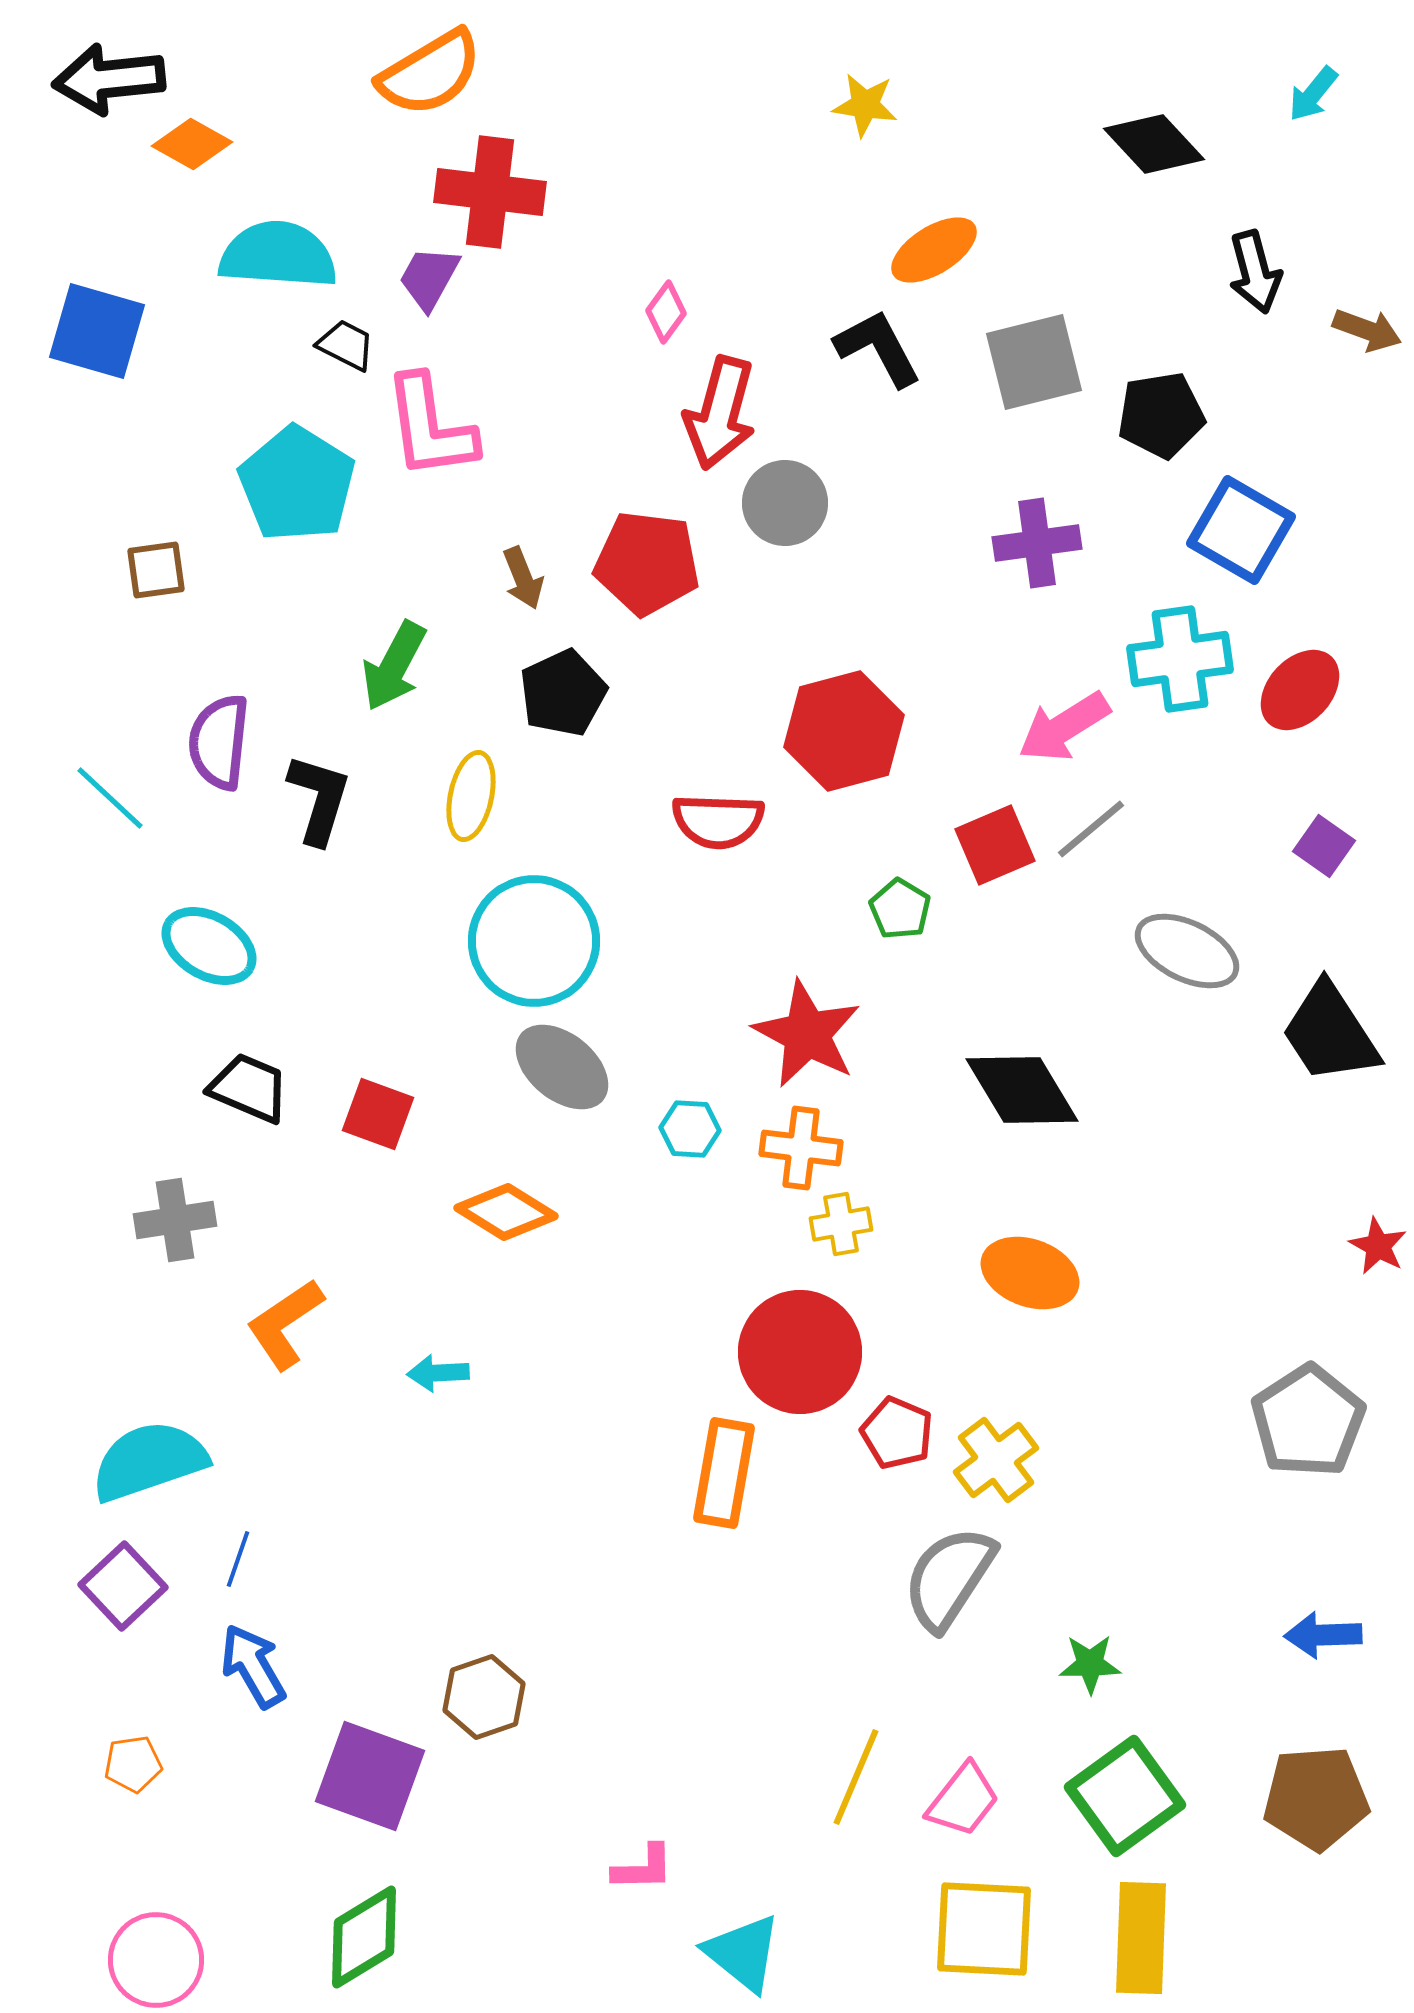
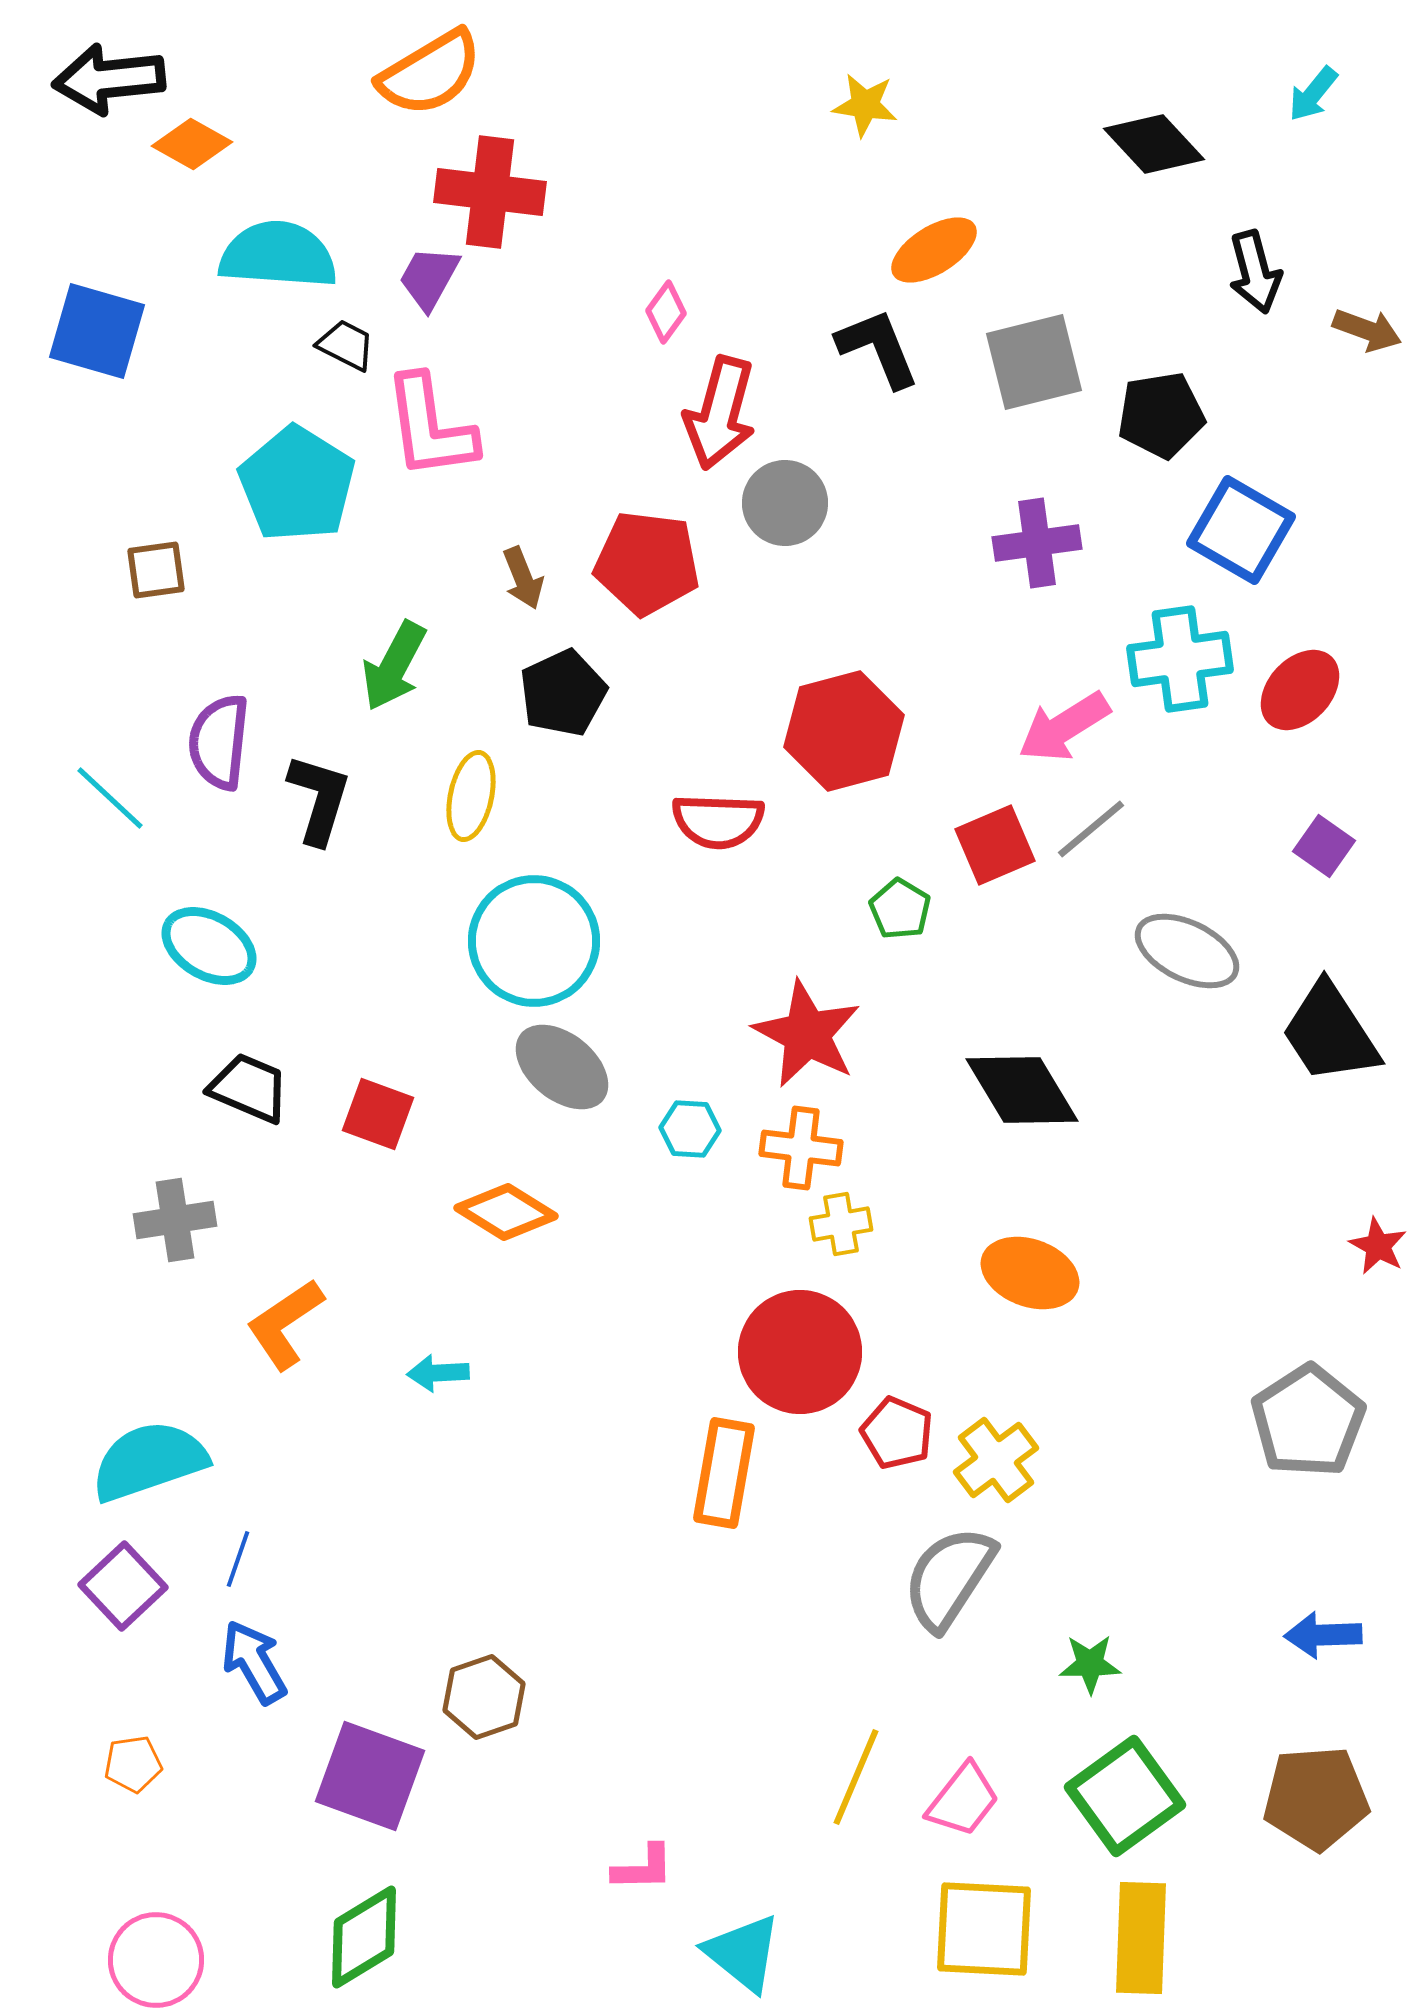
black L-shape at (878, 348): rotated 6 degrees clockwise
blue arrow at (253, 1666): moved 1 px right, 4 px up
